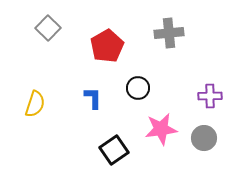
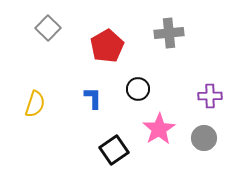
black circle: moved 1 px down
pink star: moved 2 px left; rotated 24 degrees counterclockwise
